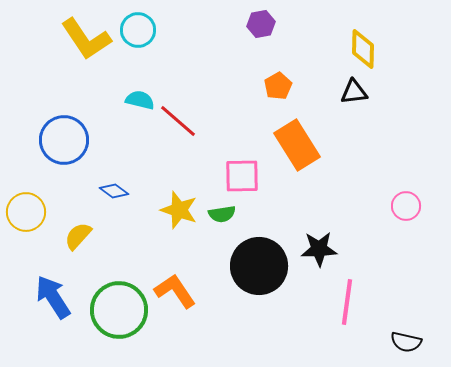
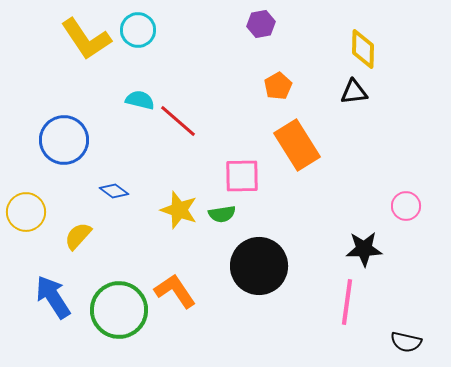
black star: moved 45 px right
